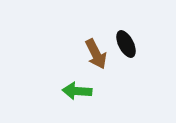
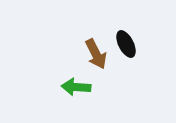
green arrow: moved 1 px left, 4 px up
